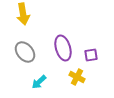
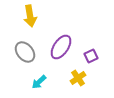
yellow arrow: moved 7 px right, 2 px down
purple ellipse: moved 2 px left, 1 px up; rotated 50 degrees clockwise
purple square: moved 1 px down; rotated 16 degrees counterclockwise
yellow cross: moved 1 px right, 1 px down; rotated 28 degrees clockwise
